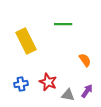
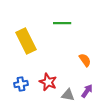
green line: moved 1 px left, 1 px up
